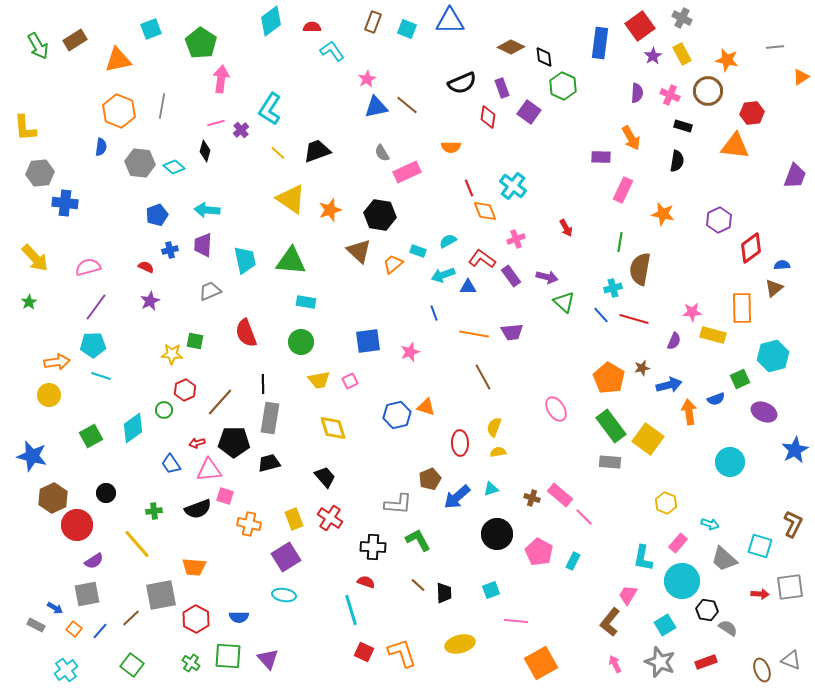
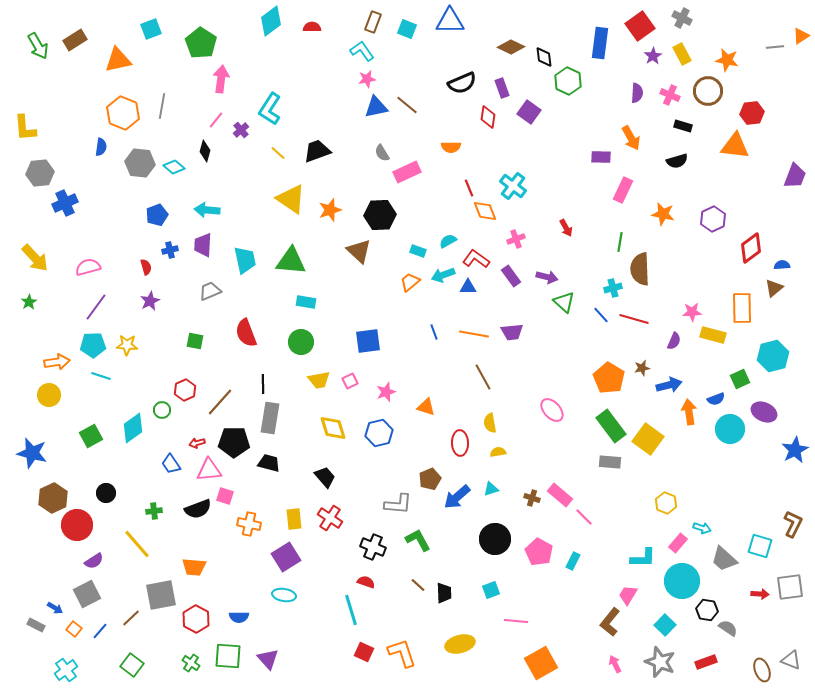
cyan L-shape at (332, 51): moved 30 px right
orange triangle at (801, 77): moved 41 px up
pink star at (367, 79): rotated 18 degrees clockwise
green hexagon at (563, 86): moved 5 px right, 5 px up
orange hexagon at (119, 111): moved 4 px right, 2 px down
pink line at (216, 123): moved 3 px up; rotated 36 degrees counterclockwise
black semicircle at (677, 161): rotated 65 degrees clockwise
blue cross at (65, 203): rotated 30 degrees counterclockwise
black hexagon at (380, 215): rotated 12 degrees counterclockwise
purple hexagon at (719, 220): moved 6 px left, 1 px up
red L-shape at (482, 259): moved 6 px left
orange trapezoid at (393, 264): moved 17 px right, 18 px down
red semicircle at (146, 267): rotated 49 degrees clockwise
brown semicircle at (640, 269): rotated 12 degrees counterclockwise
blue line at (434, 313): moved 19 px down
pink star at (410, 352): moved 24 px left, 40 px down
yellow star at (172, 354): moved 45 px left, 9 px up
pink ellipse at (556, 409): moved 4 px left, 1 px down; rotated 10 degrees counterclockwise
green circle at (164, 410): moved 2 px left
blue hexagon at (397, 415): moved 18 px left, 18 px down
yellow semicircle at (494, 427): moved 4 px left, 4 px up; rotated 30 degrees counterclockwise
blue star at (32, 456): moved 3 px up
cyan circle at (730, 462): moved 33 px up
black trapezoid at (269, 463): rotated 30 degrees clockwise
yellow rectangle at (294, 519): rotated 15 degrees clockwise
cyan arrow at (710, 524): moved 8 px left, 4 px down
black circle at (497, 534): moved 2 px left, 5 px down
black cross at (373, 547): rotated 20 degrees clockwise
cyan L-shape at (643, 558): rotated 100 degrees counterclockwise
gray square at (87, 594): rotated 16 degrees counterclockwise
cyan square at (665, 625): rotated 15 degrees counterclockwise
